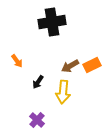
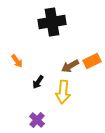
orange rectangle: moved 4 px up
